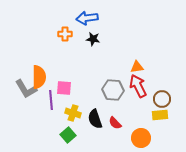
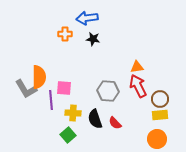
gray hexagon: moved 5 px left, 1 px down
brown circle: moved 2 px left
yellow cross: rotated 14 degrees counterclockwise
orange circle: moved 16 px right, 1 px down
